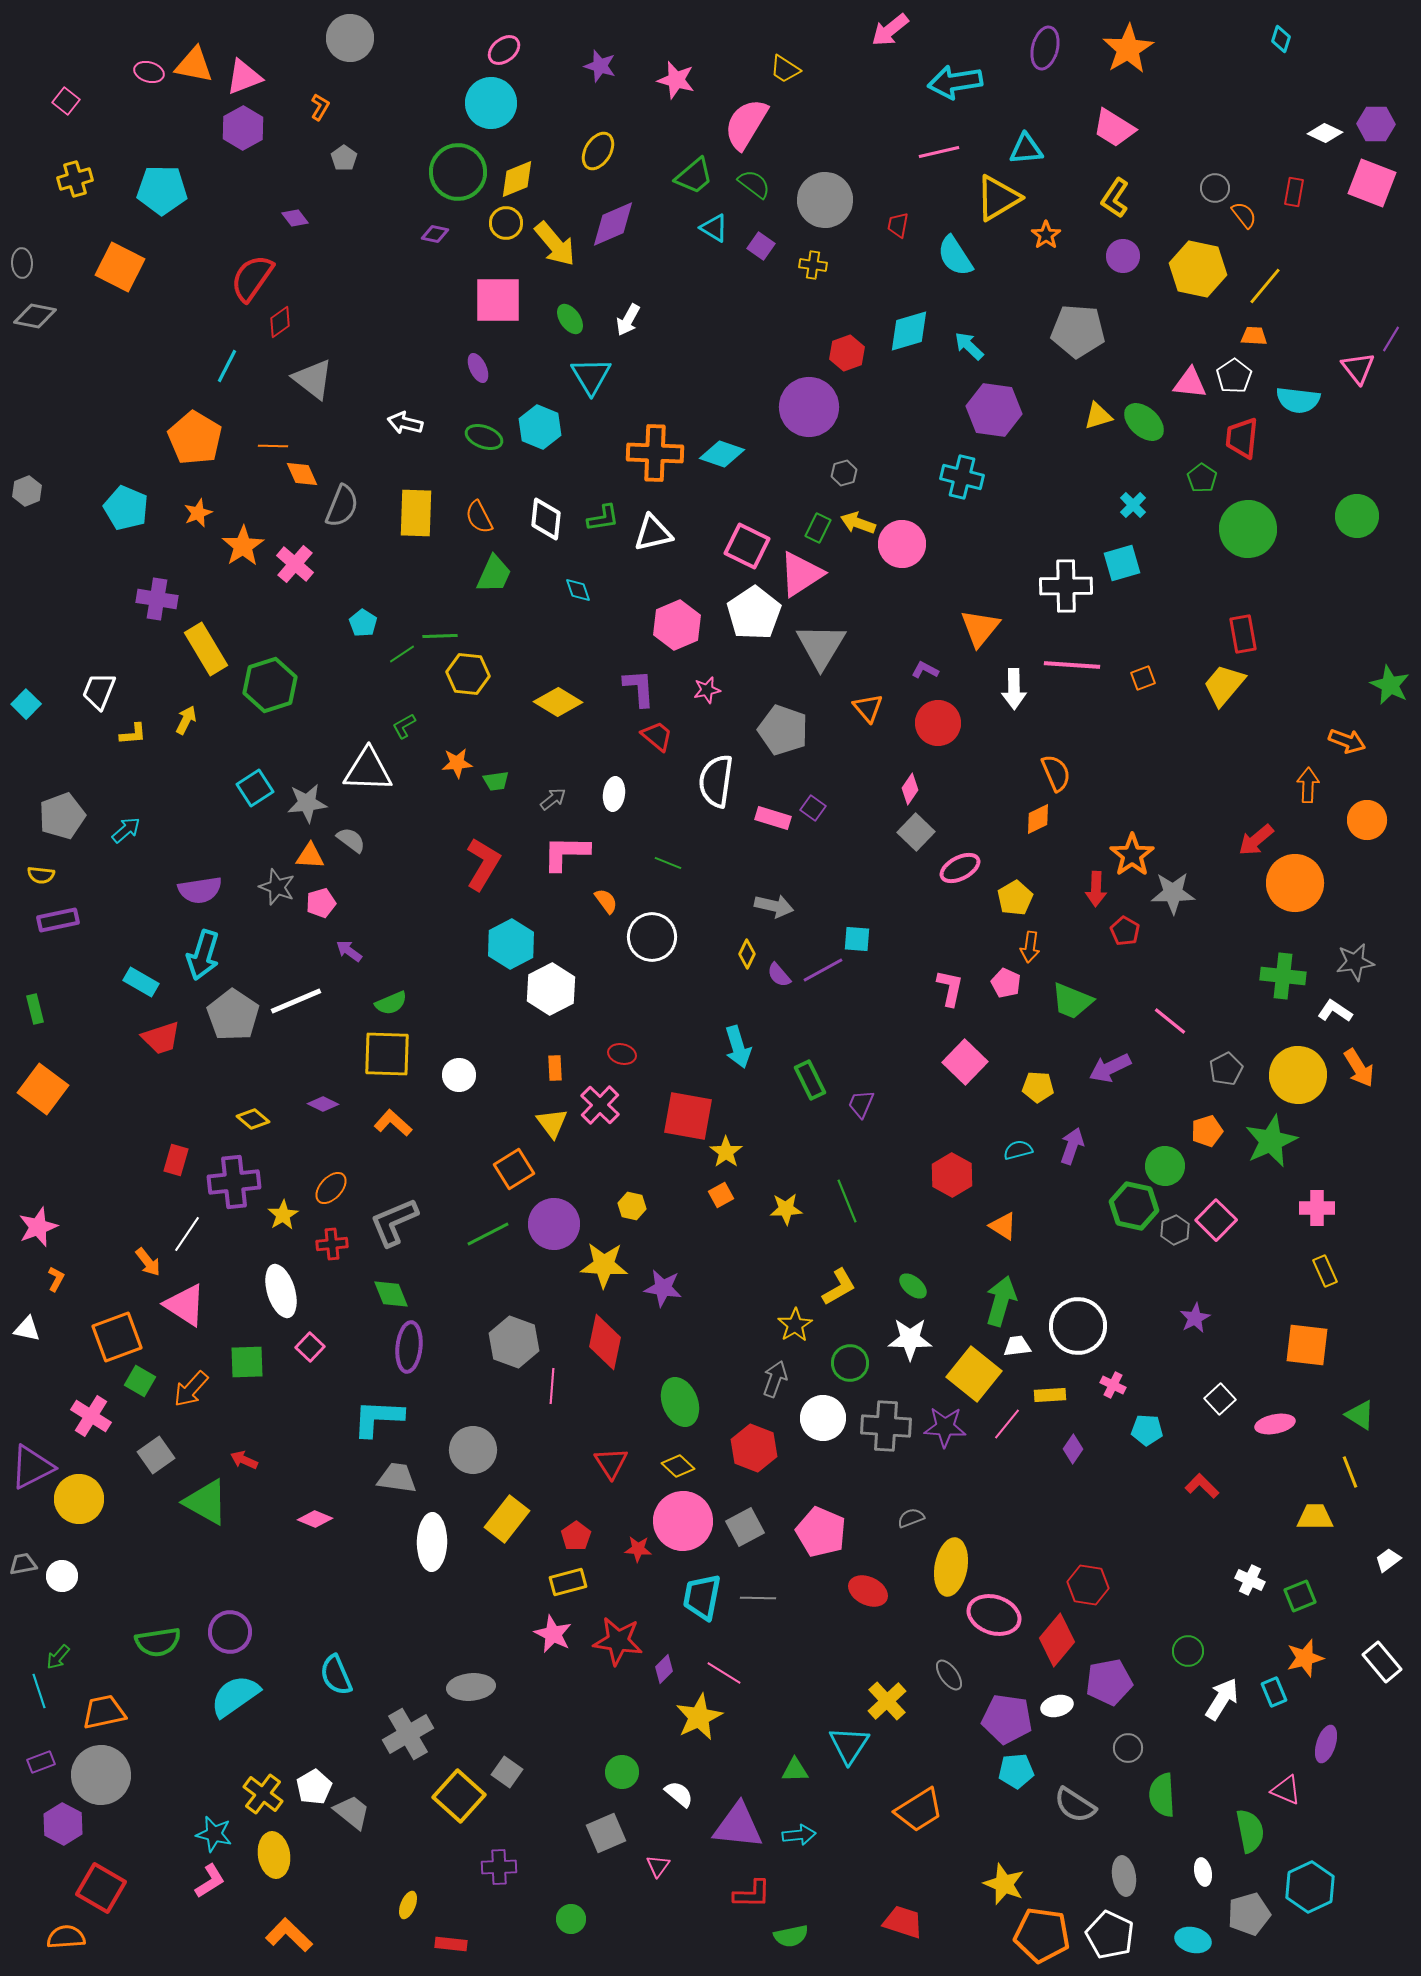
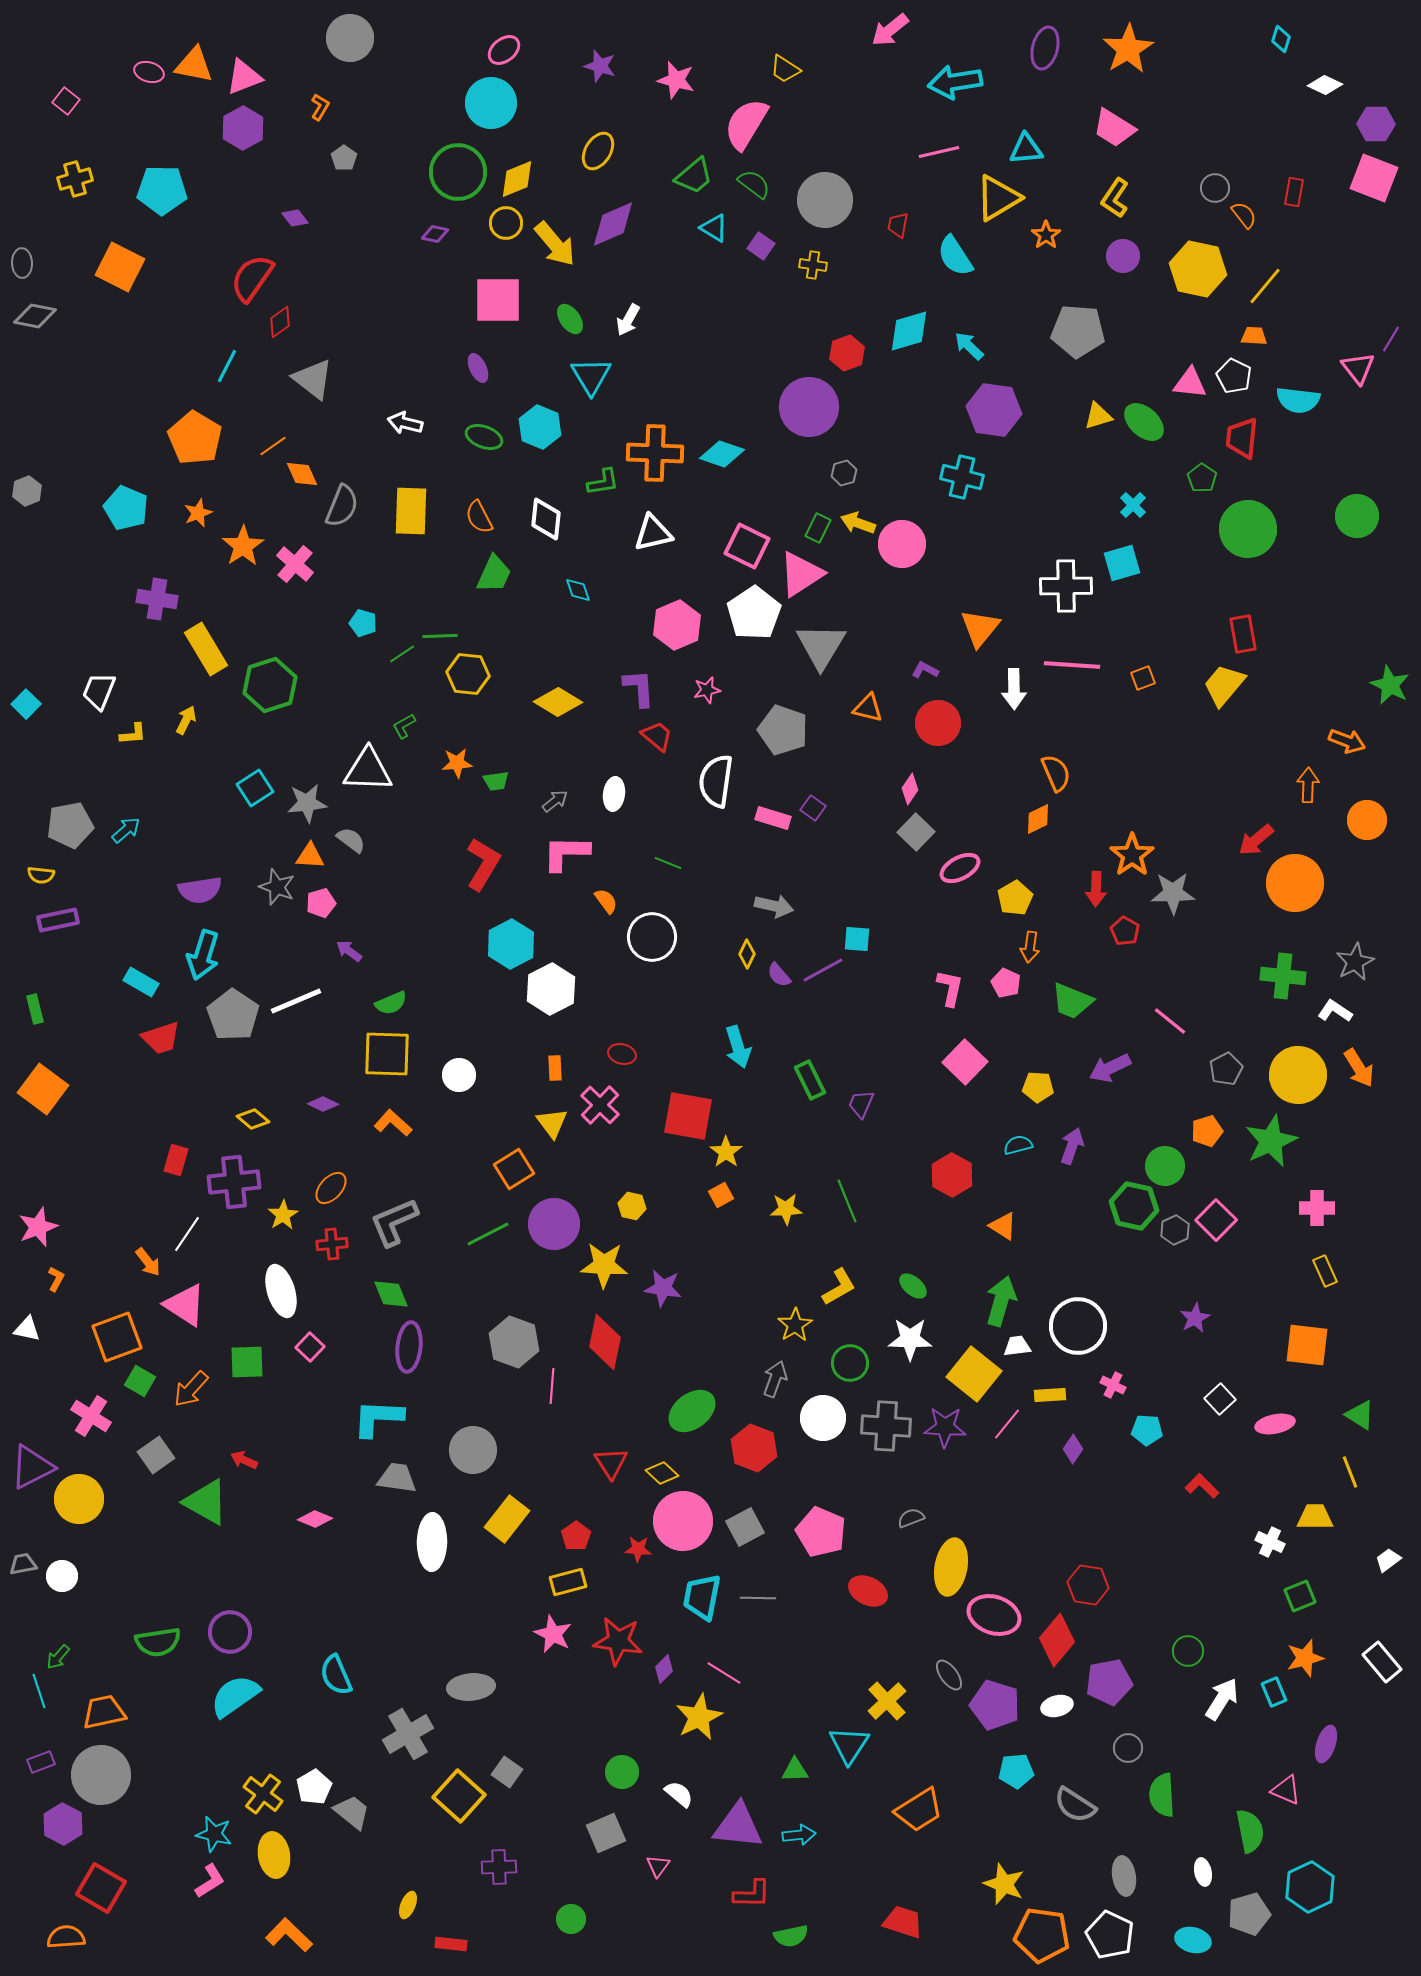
white diamond at (1325, 133): moved 48 px up
pink square at (1372, 183): moved 2 px right, 5 px up
white pentagon at (1234, 376): rotated 12 degrees counterclockwise
orange line at (273, 446): rotated 36 degrees counterclockwise
yellow rectangle at (416, 513): moved 5 px left, 2 px up
green L-shape at (603, 518): moved 36 px up
cyan pentagon at (363, 623): rotated 16 degrees counterclockwise
orange triangle at (868, 708): rotated 36 degrees counterclockwise
gray arrow at (553, 799): moved 2 px right, 2 px down
gray pentagon at (62, 816): moved 8 px right, 9 px down; rotated 9 degrees clockwise
gray star at (1355, 962): rotated 18 degrees counterclockwise
cyan semicircle at (1018, 1150): moved 5 px up
green ellipse at (680, 1402): moved 12 px right, 9 px down; rotated 75 degrees clockwise
yellow diamond at (678, 1466): moved 16 px left, 7 px down
white cross at (1250, 1580): moved 20 px right, 38 px up
purple pentagon at (1007, 1719): moved 12 px left, 14 px up; rotated 9 degrees clockwise
